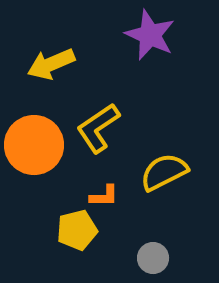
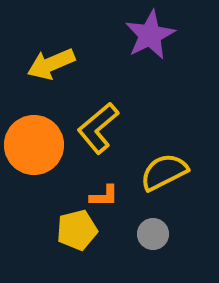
purple star: rotated 21 degrees clockwise
yellow L-shape: rotated 6 degrees counterclockwise
gray circle: moved 24 px up
